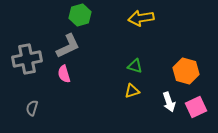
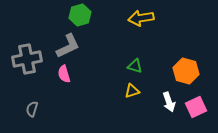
gray semicircle: moved 1 px down
